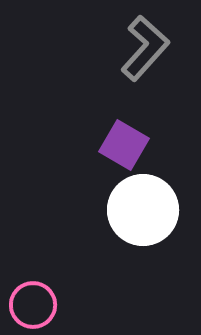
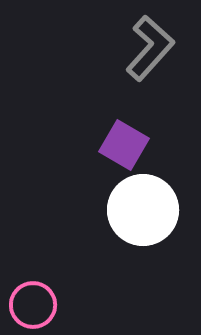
gray L-shape: moved 5 px right
